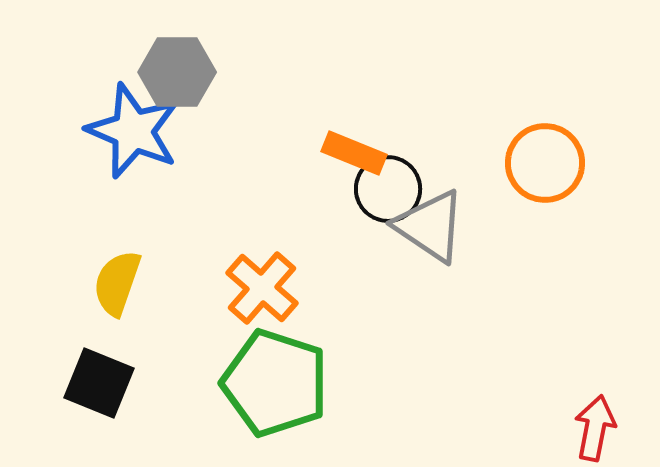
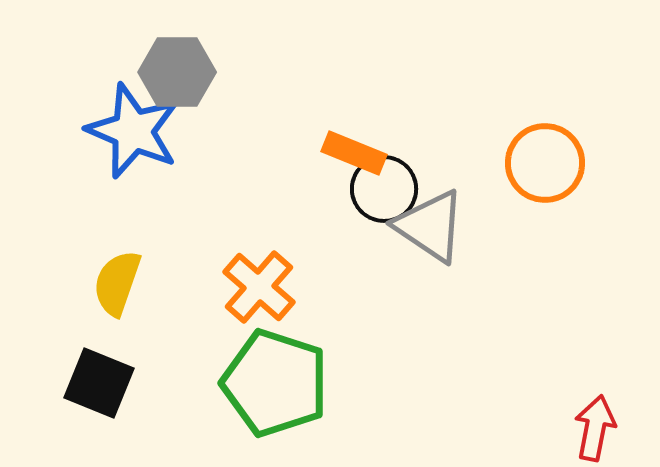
black circle: moved 4 px left
orange cross: moved 3 px left, 1 px up
